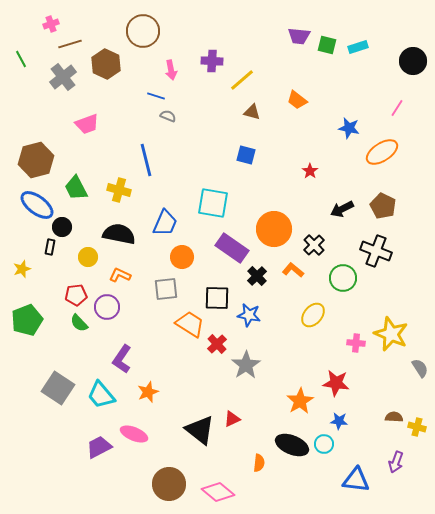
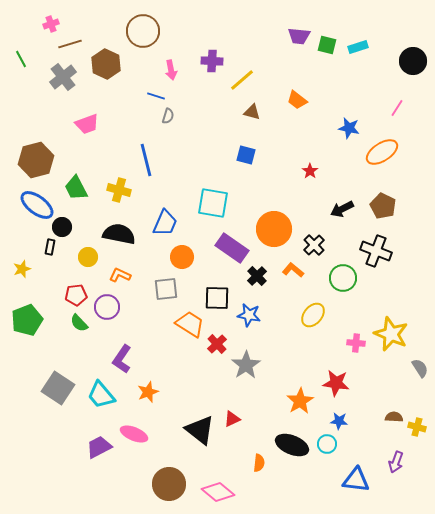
gray semicircle at (168, 116): rotated 84 degrees clockwise
cyan circle at (324, 444): moved 3 px right
